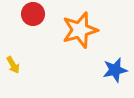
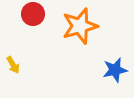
orange star: moved 4 px up
